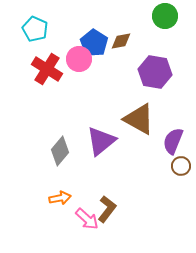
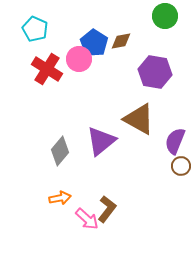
purple semicircle: moved 2 px right
